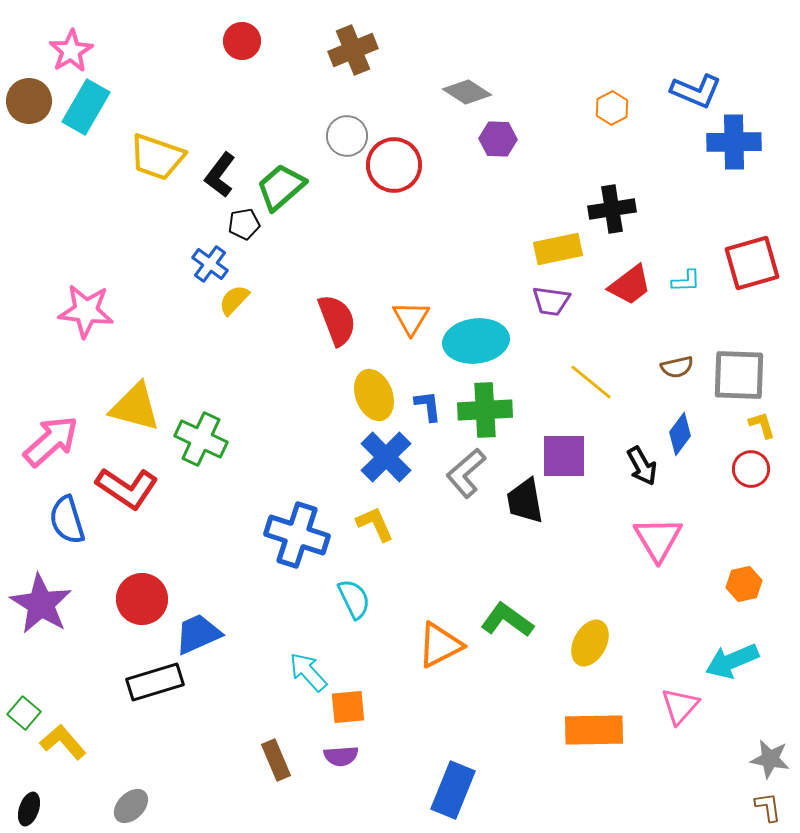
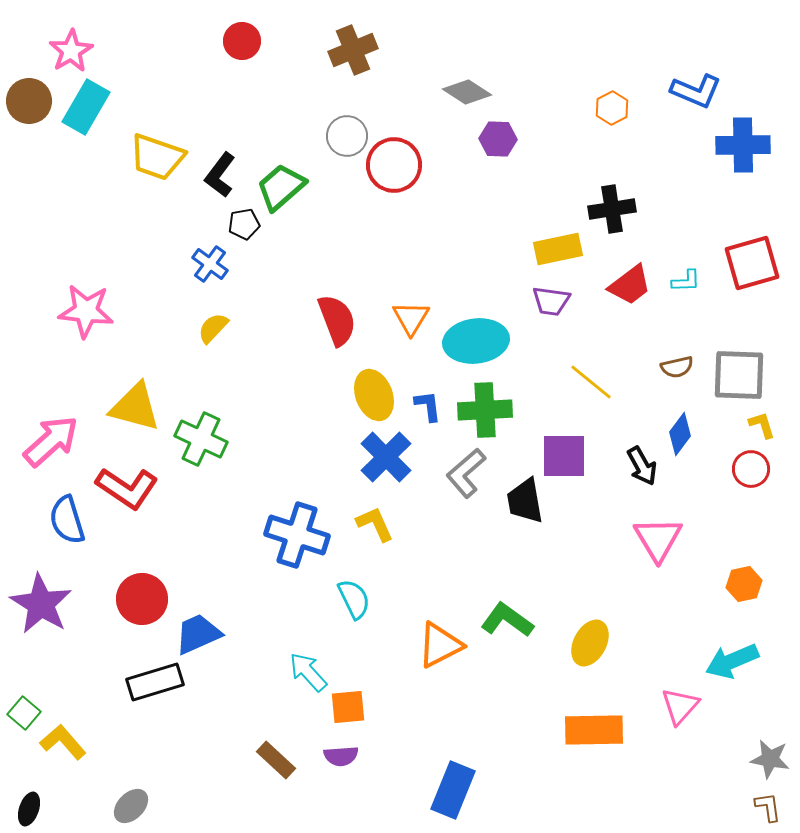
blue cross at (734, 142): moved 9 px right, 3 px down
yellow semicircle at (234, 300): moved 21 px left, 28 px down
brown rectangle at (276, 760): rotated 24 degrees counterclockwise
